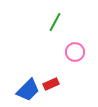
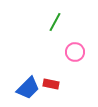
red rectangle: rotated 35 degrees clockwise
blue trapezoid: moved 2 px up
